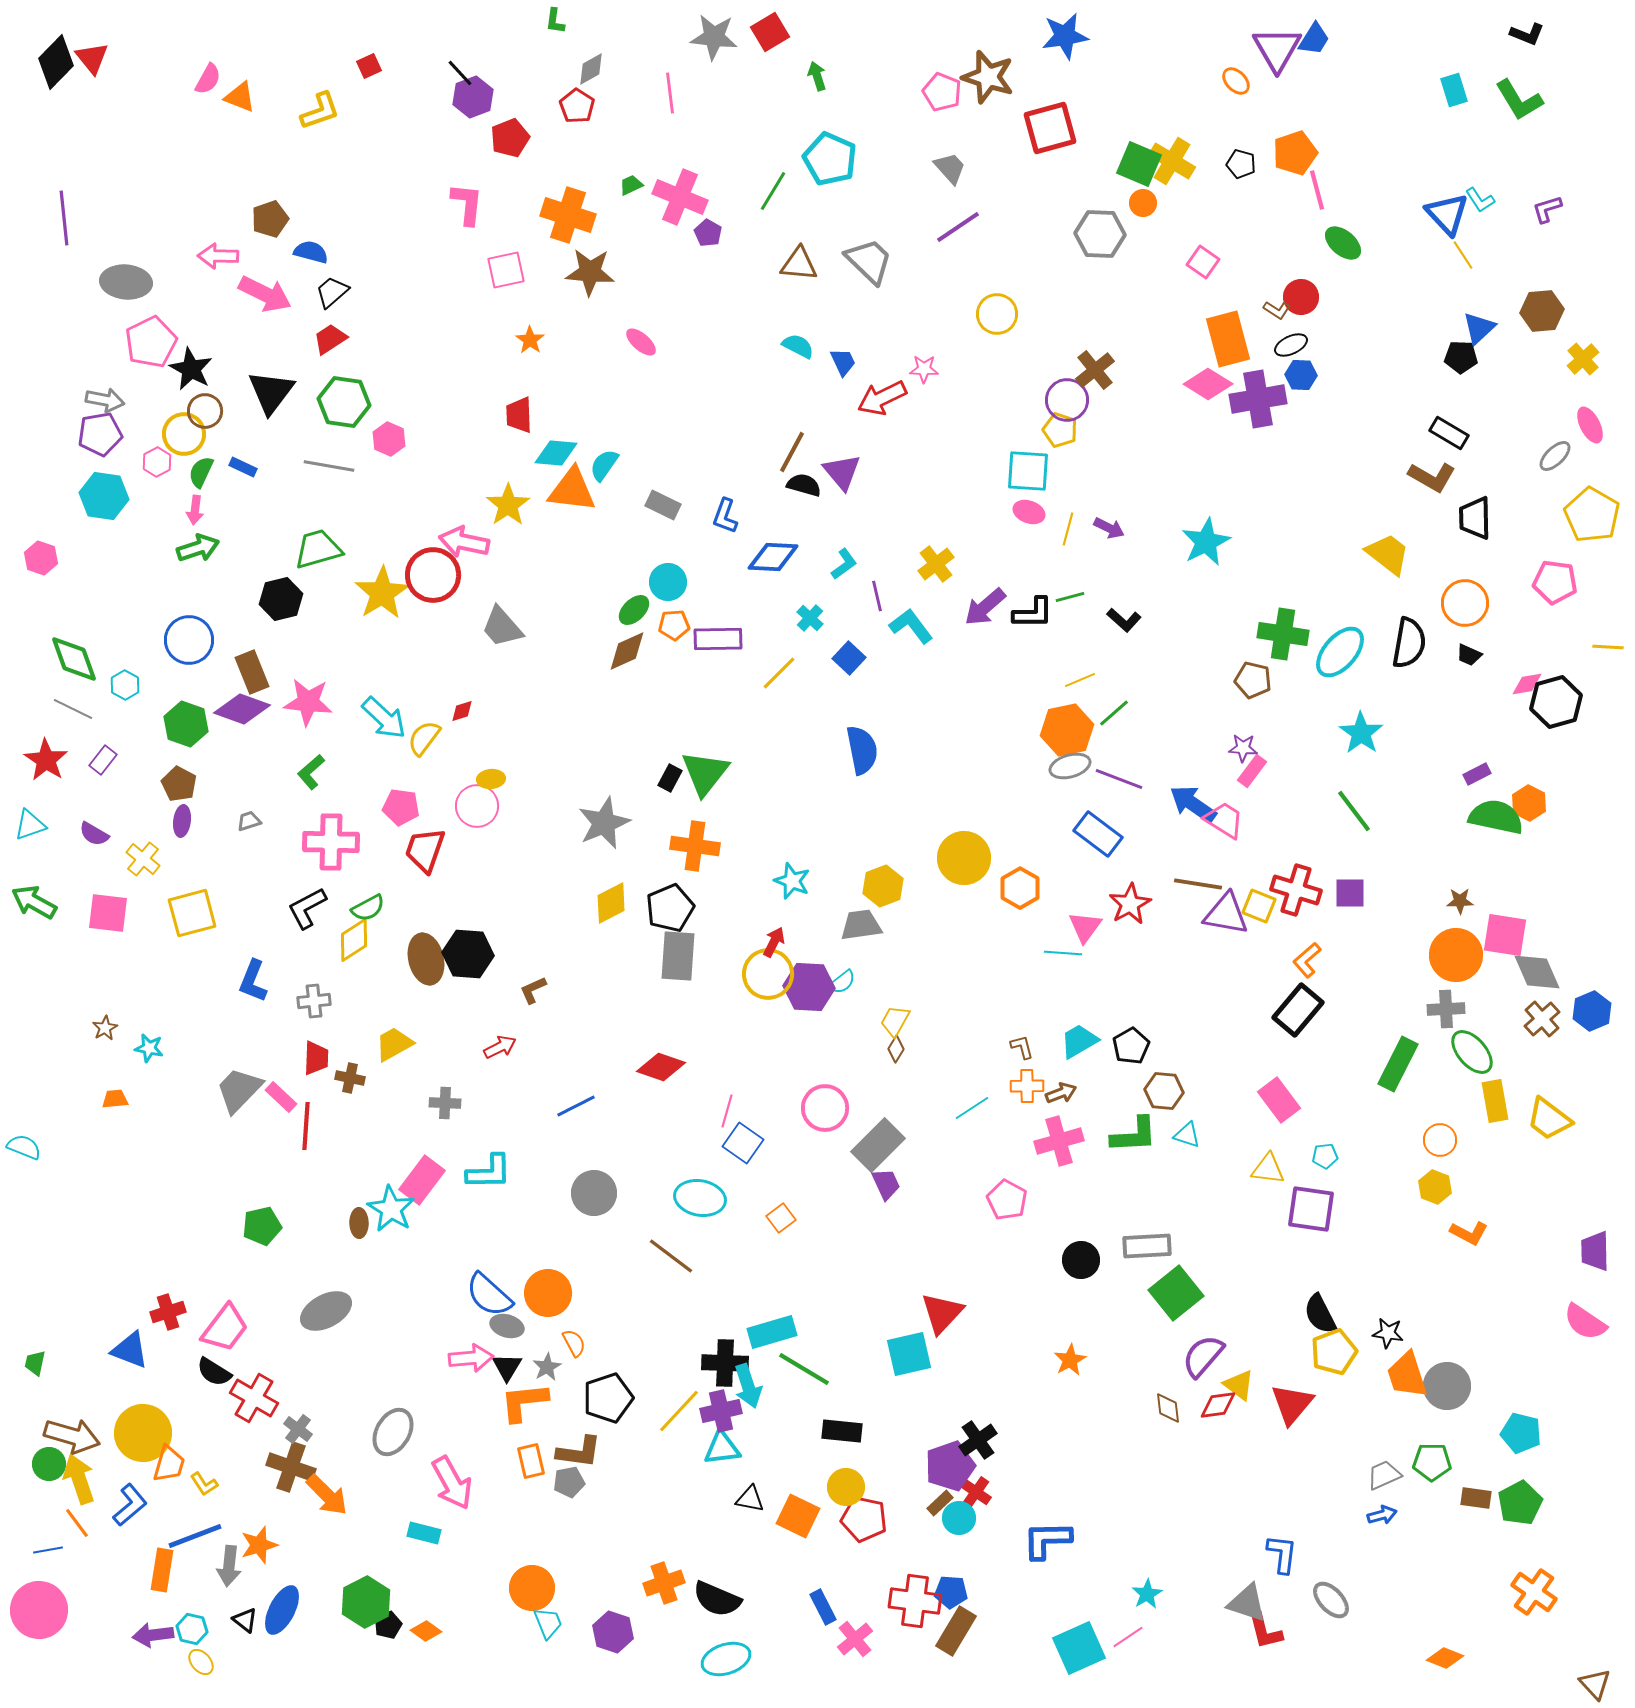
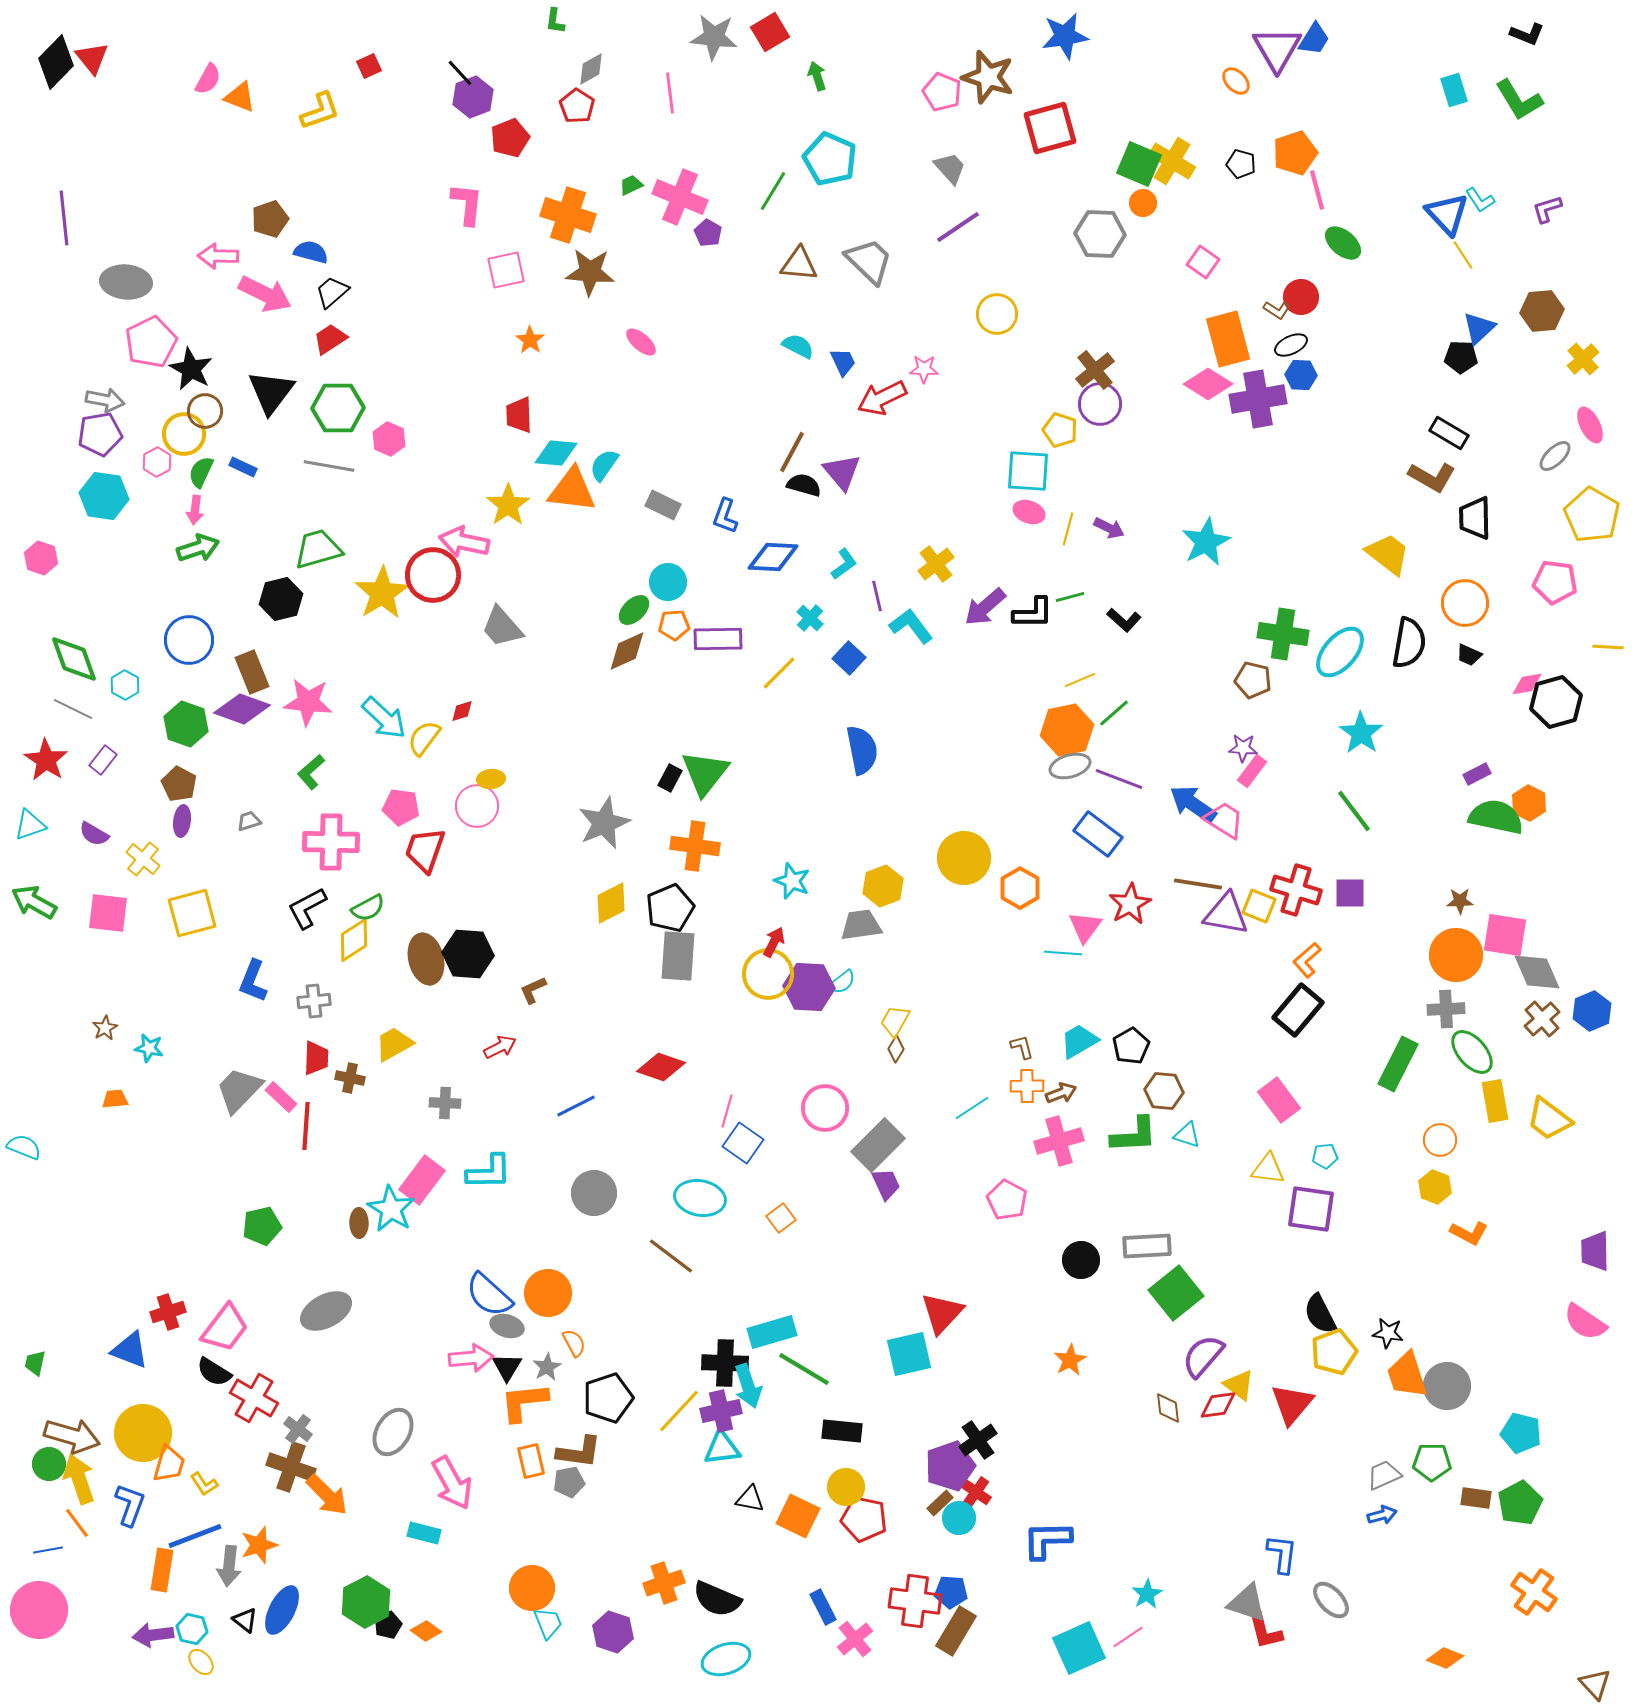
purple circle at (1067, 400): moved 33 px right, 4 px down
green hexagon at (344, 402): moved 6 px left, 6 px down; rotated 9 degrees counterclockwise
blue L-shape at (130, 1505): rotated 30 degrees counterclockwise
